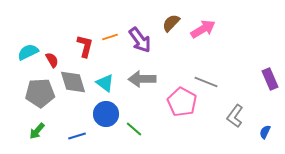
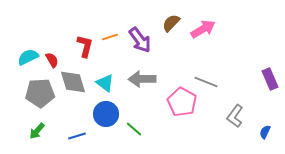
cyan semicircle: moved 5 px down
